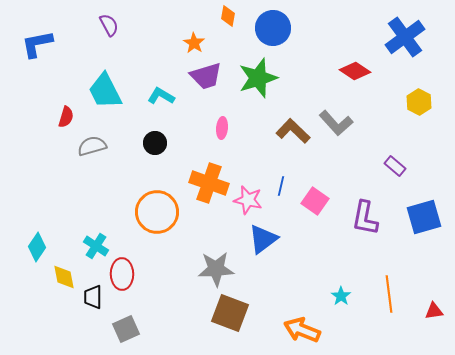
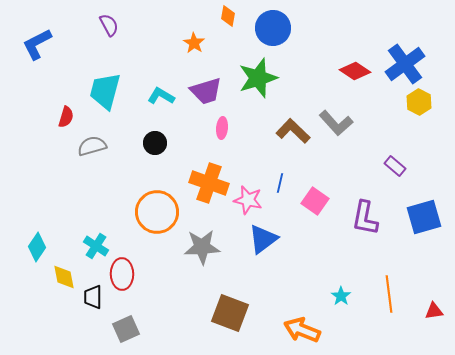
blue cross: moved 27 px down
blue L-shape: rotated 16 degrees counterclockwise
purple trapezoid: moved 15 px down
cyan trapezoid: rotated 42 degrees clockwise
blue line: moved 1 px left, 3 px up
gray star: moved 14 px left, 22 px up
